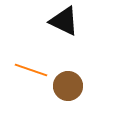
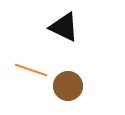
black triangle: moved 6 px down
